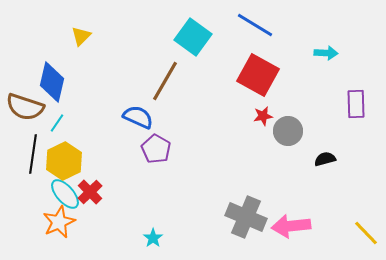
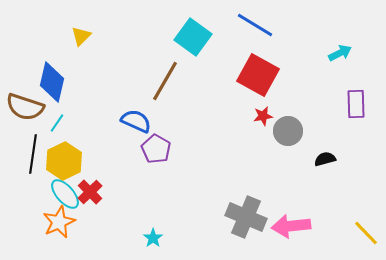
cyan arrow: moved 14 px right; rotated 30 degrees counterclockwise
blue semicircle: moved 2 px left, 4 px down
